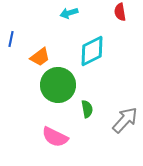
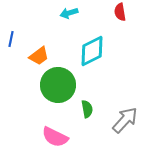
orange trapezoid: moved 1 px left, 1 px up
